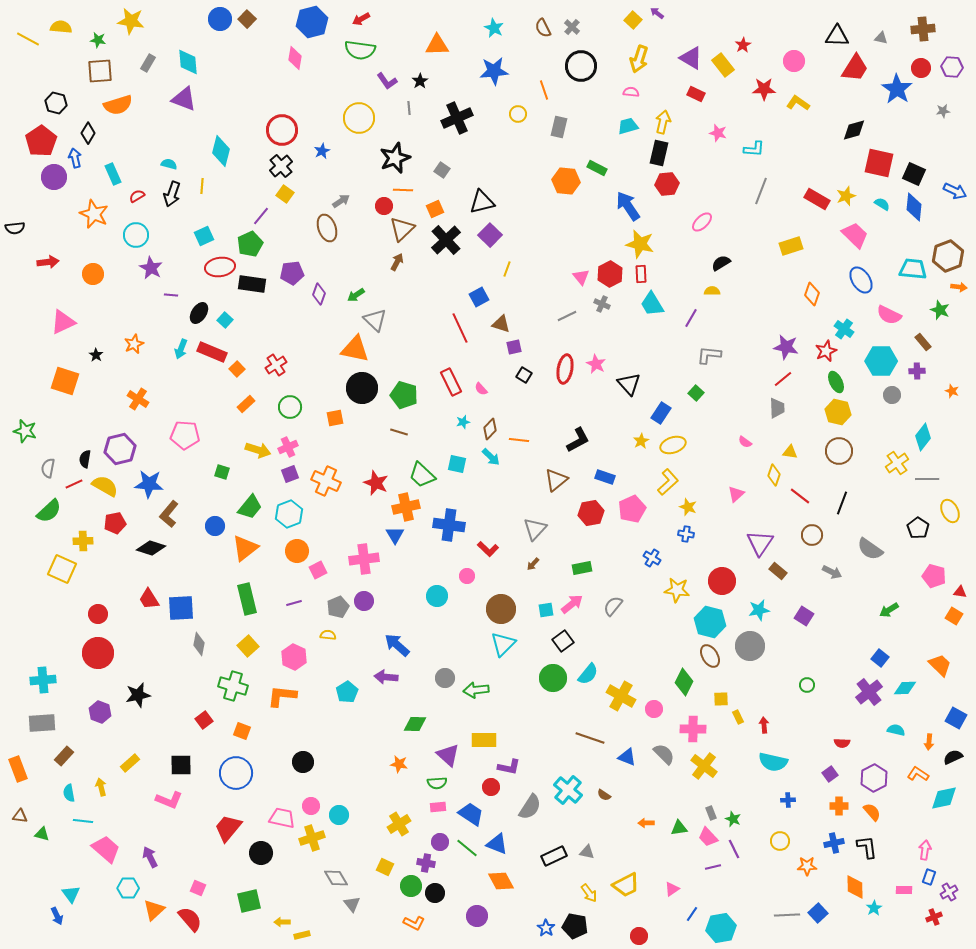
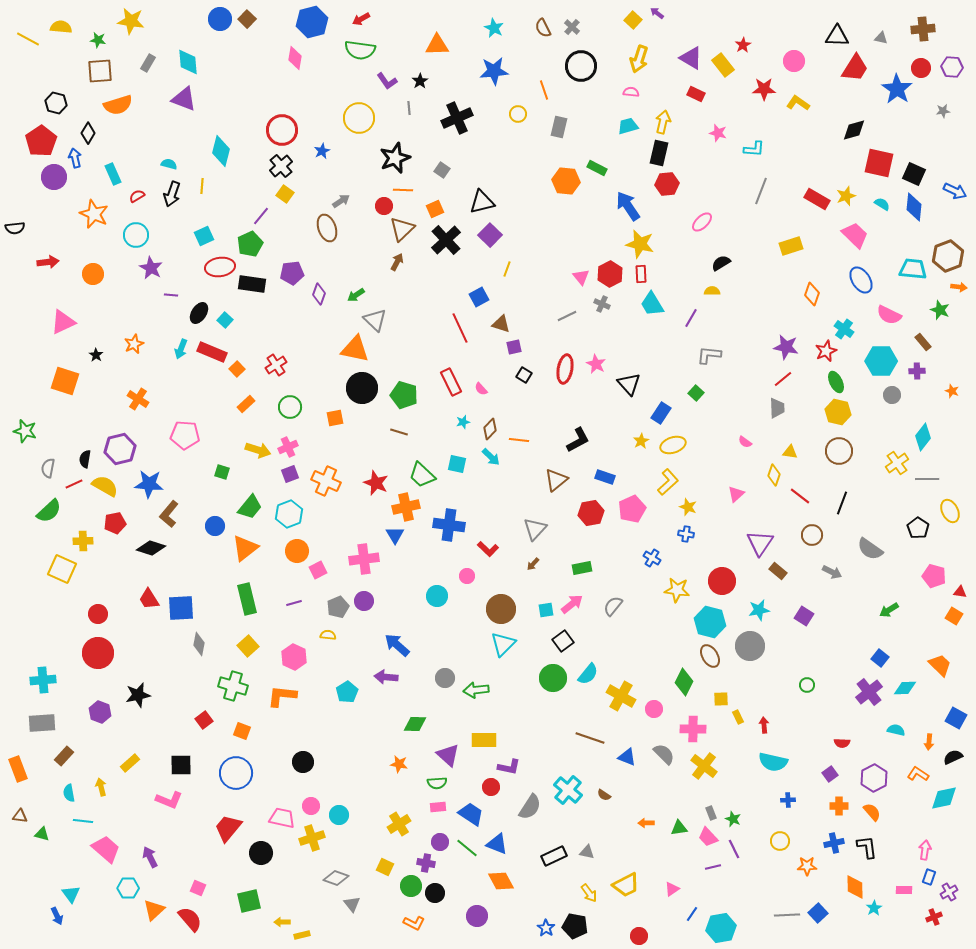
gray diamond at (336, 878): rotated 40 degrees counterclockwise
